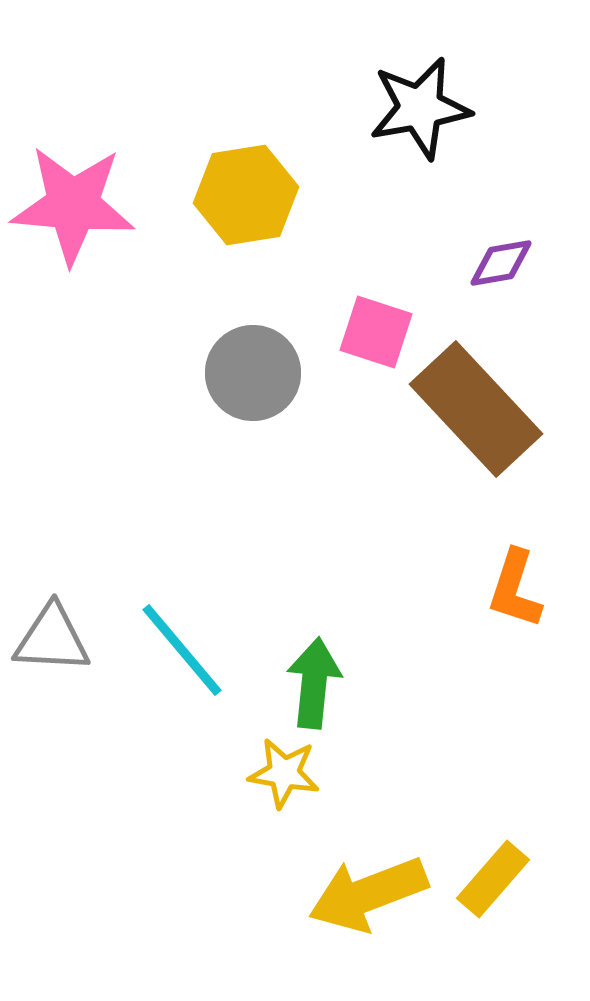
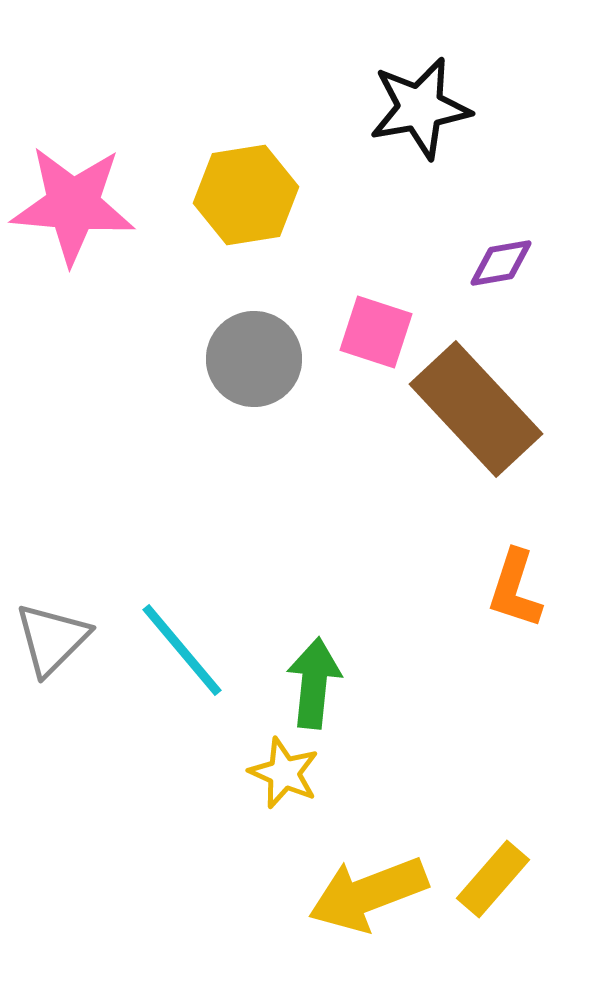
gray circle: moved 1 px right, 14 px up
gray triangle: rotated 48 degrees counterclockwise
yellow star: rotated 14 degrees clockwise
